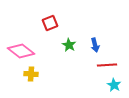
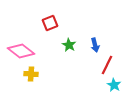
red line: rotated 60 degrees counterclockwise
